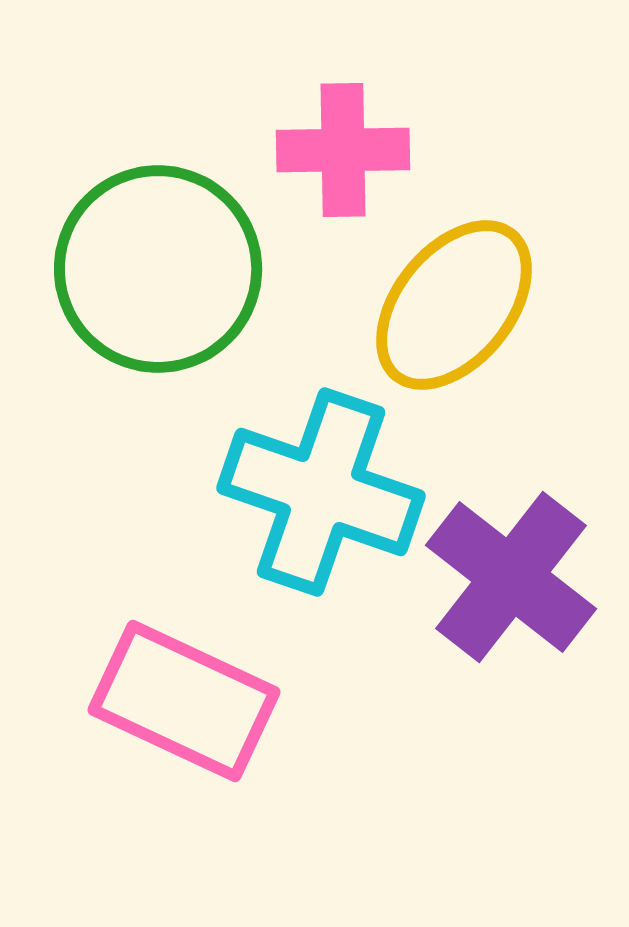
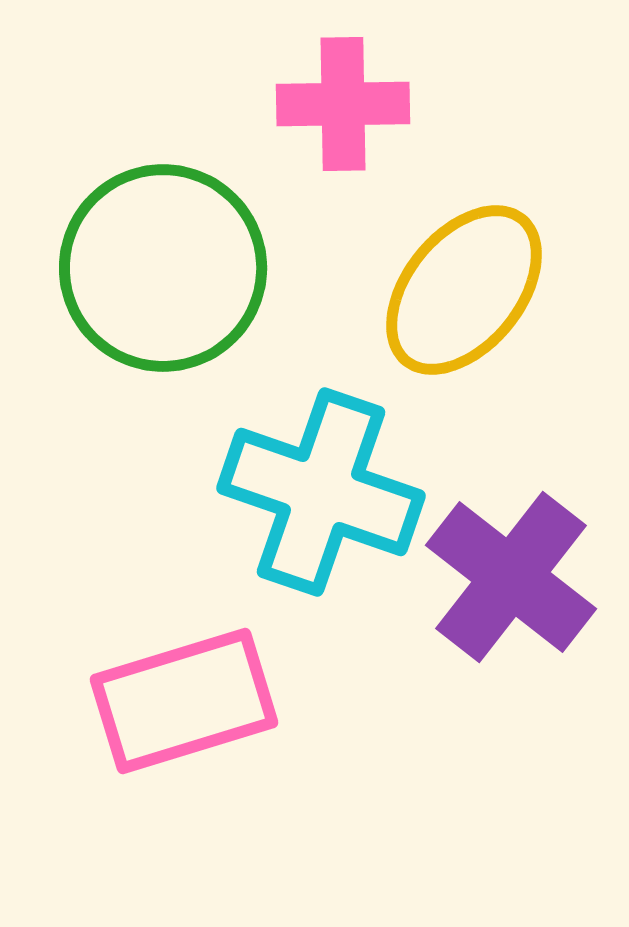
pink cross: moved 46 px up
green circle: moved 5 px right, 1 px up
yellow ellipse: moved 10 px right, 15 px up
pink rectangle: rotated 42 degrees counterclockwise
